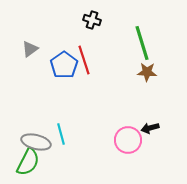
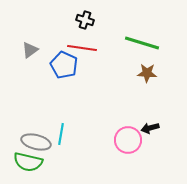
black cross: moved 7 px left
green line: rotated 56 degrees counterclockwise
gray triangle: moved 1 px down
red line: moved 2 px left, 12 px up; rotated 64 degrees counterclockwise
blue pentagon: rotated 12 degrees counterclockwise
brown star: moved 1 px down
cyan line: rotated 25 degrees clockwise
green semicircle: rotated 76 degrees clockwise
